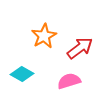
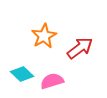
cyan diamond: rotated 15 degrees clockwise
pink semicircle: moved 17 px left
